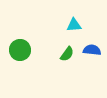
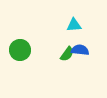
blue semicircle: moved 12 px left
